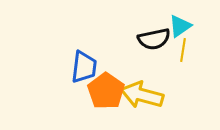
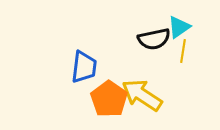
cyan triangle: moved 1 px left, 1 px down
yellow line: moved 1 px down
orange pentagon: moved 3 px right, 8 px down
yellow arrow: rotated 18 degrees clockwise
